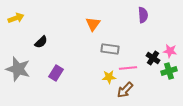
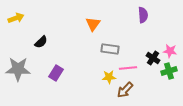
gray star: rotated 15 degrees counterclockwise
